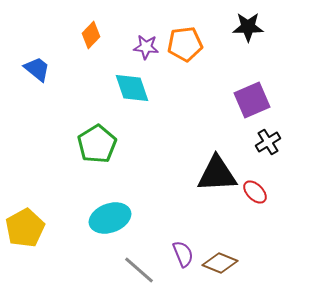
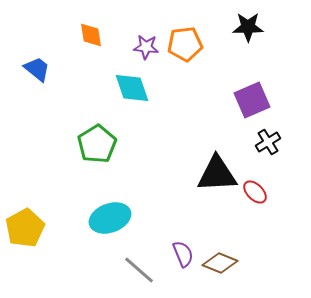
orange diamond: rotated 52 degrees counterclockwise
